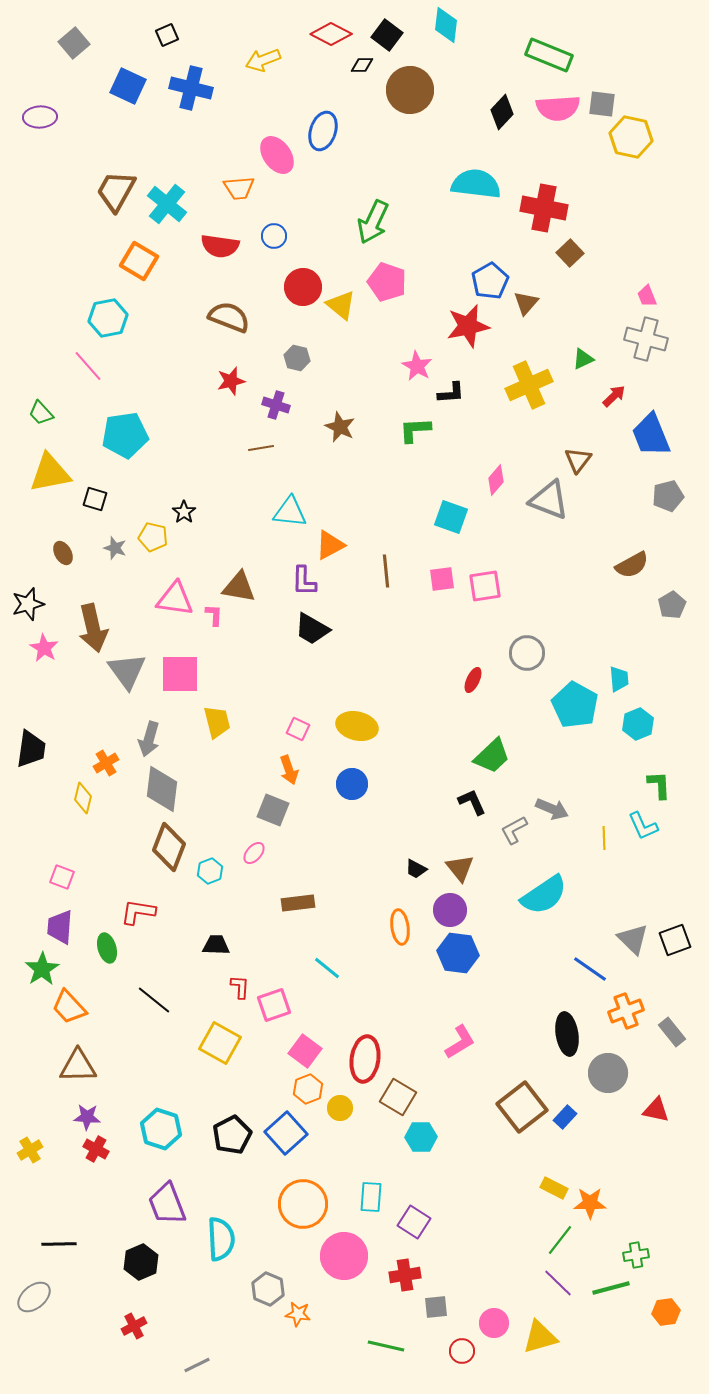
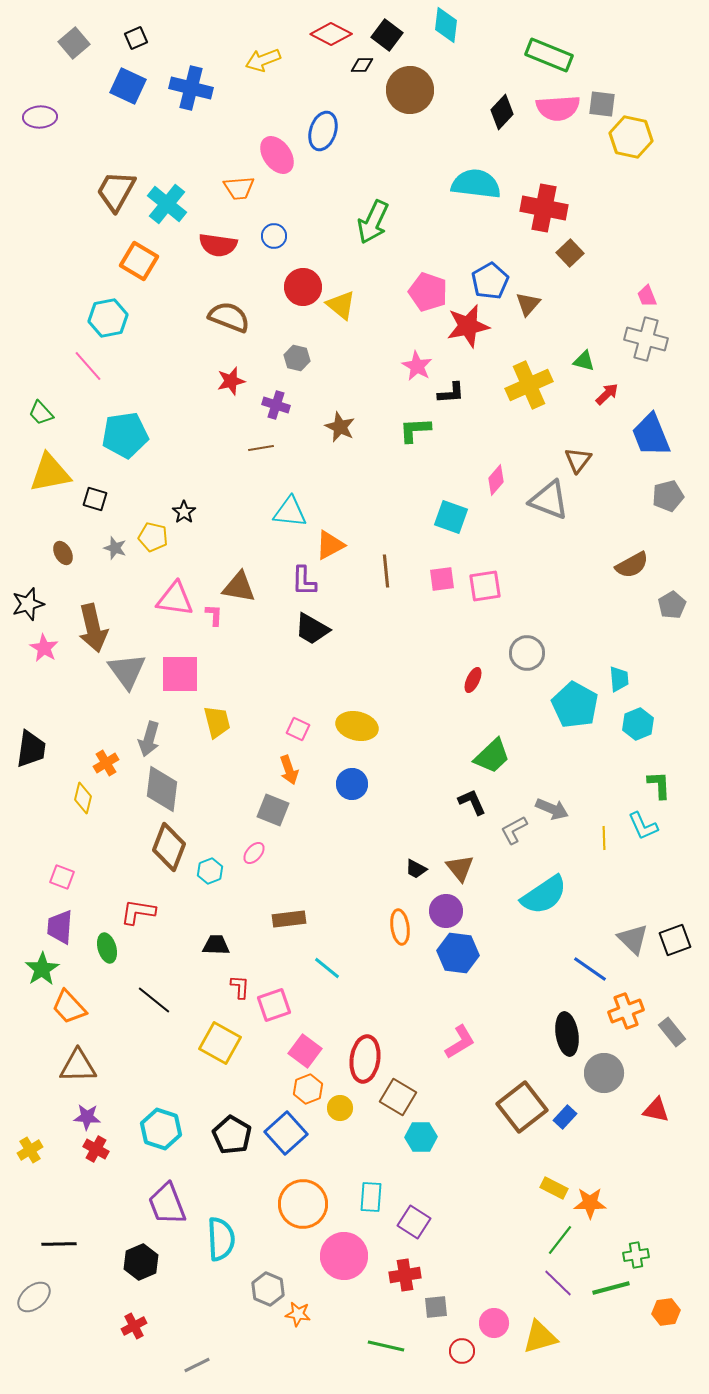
black square at (167, 35): moved 31 px left, 3 px down
red semicircle at (220, 246): moved 2 px left, 1 px up
pink pentagon at (387, 282): moved 41 px right, 10 px down
brown triangle at (526, 303): moved 2 px right, 1 px down
green triangle at (583, 359): moved 1 px right, 2 px down; rotated 40 degrees clockwise
red arrow at (614, 396): moved 7 px left, 2 px up
brown rectangle at (298, 903): moved 9 px left, 16 px down
purple circle at (450, 910): moved 4 px left, 1 px down
gray circle at (608, 1073): moved 4 px left
black pentagon at (232, 1135): rotated 15 degrees counterclockwise
